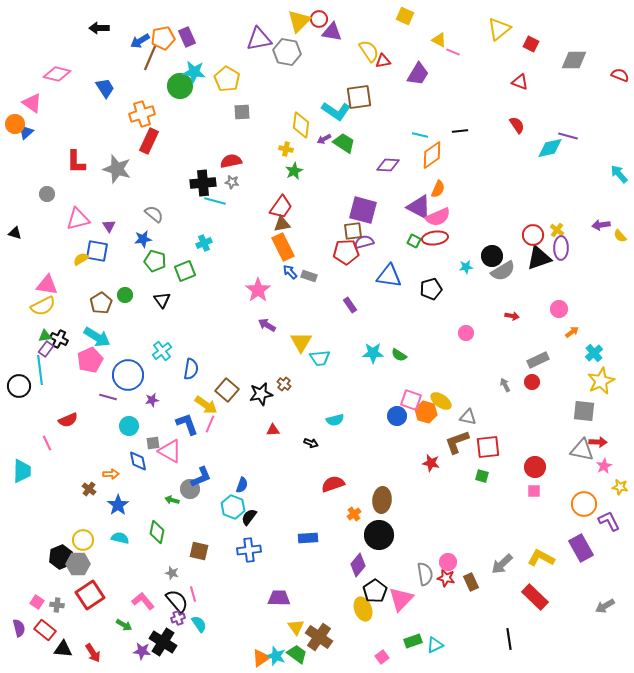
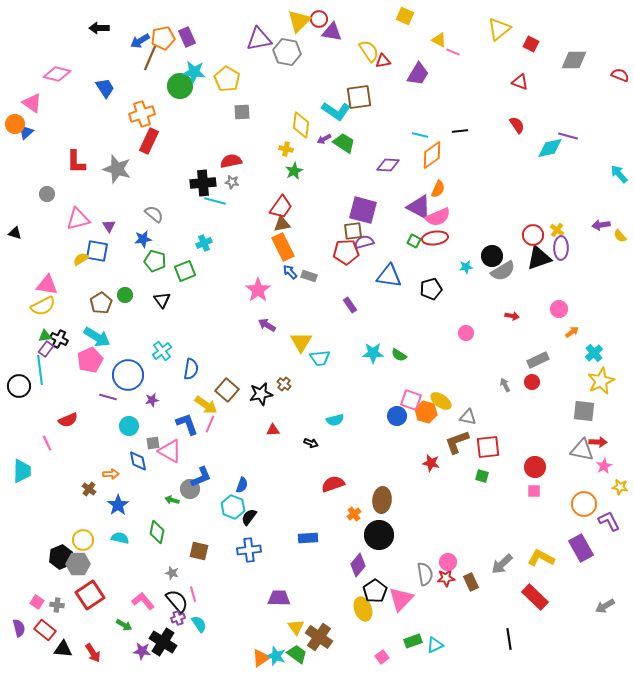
red star at (446, 578): rotated 18 degrees counterclockwise
